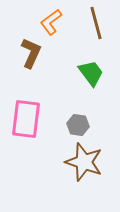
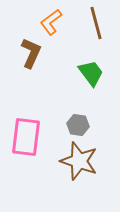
pink rectangle: moved 18 px down
brown star: moved 5 px left, 1 px up
